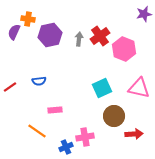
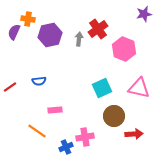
red cross: moved 2 px left, 7 px up
